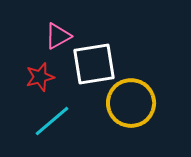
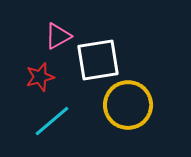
white square: moved 4 px right, 4 px up
yellow circle: moved 3 px left, 2 px down
